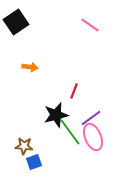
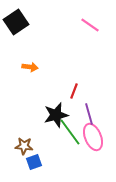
purple line: moved 2 px left, 4 px up; rotated 70 degrees counterclockwise
